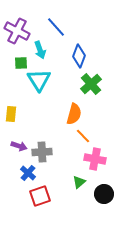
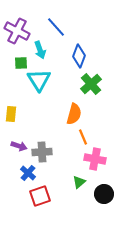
orange line: moved 1 px down; rotated 21 degrees clockwise
